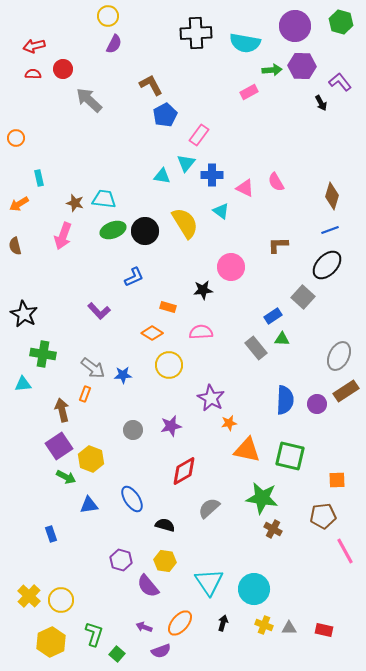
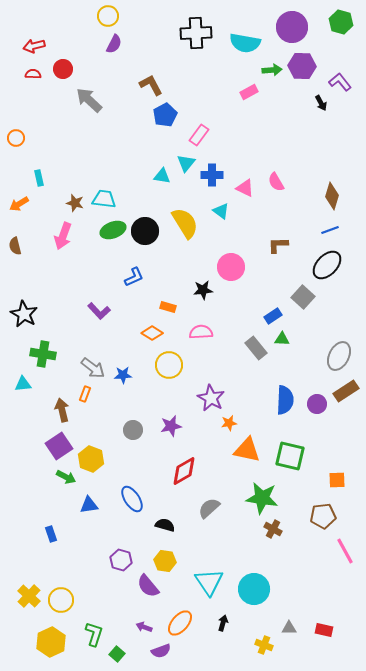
purple circle at (295, 26): moved 3 px left, 1 px down
yellow cross at (264, 625): moved 20 px down
